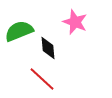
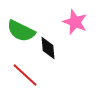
green semicircle: moved 2 px right; rotated 132 degrees counterclockwise
red line: moved 17 px left, 4 px up
